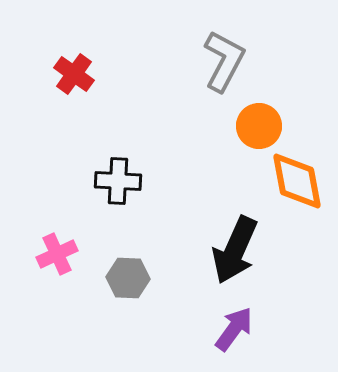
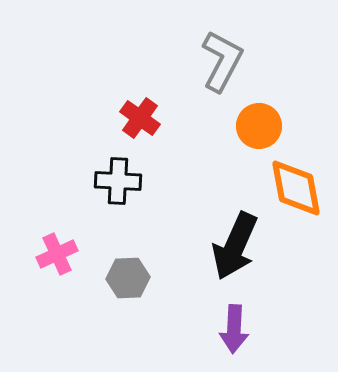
gray L-shape: moved 2 px left
red cross: moved 66 px right, 44 px down
orange diamond: moved 1 px left, 7 px down
black arrow: moved 4 px up
gray hexagon: rotated 6 degrees counterclockwise
purple arrow: rotated 147 degrees clockwise
